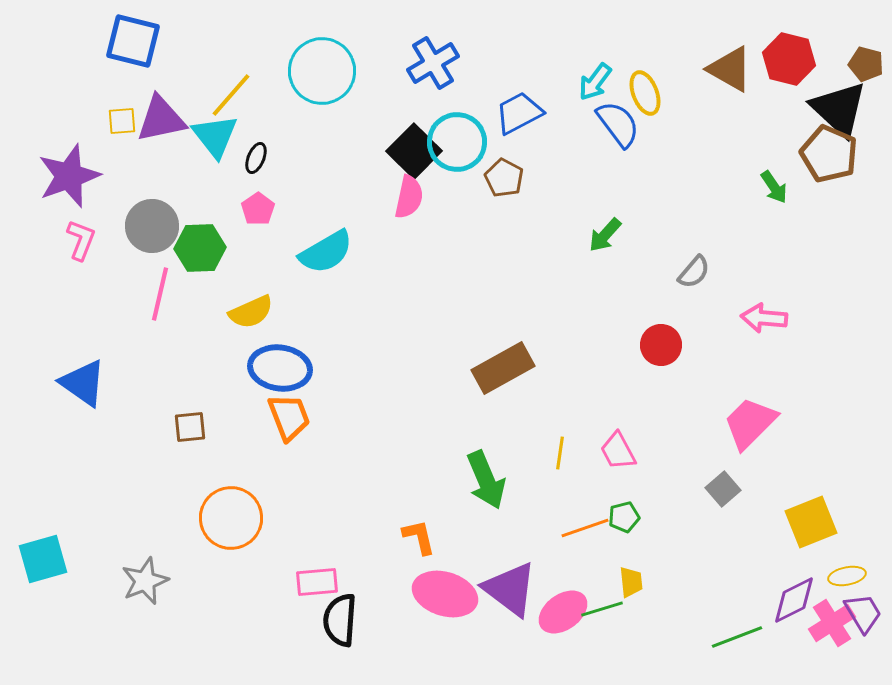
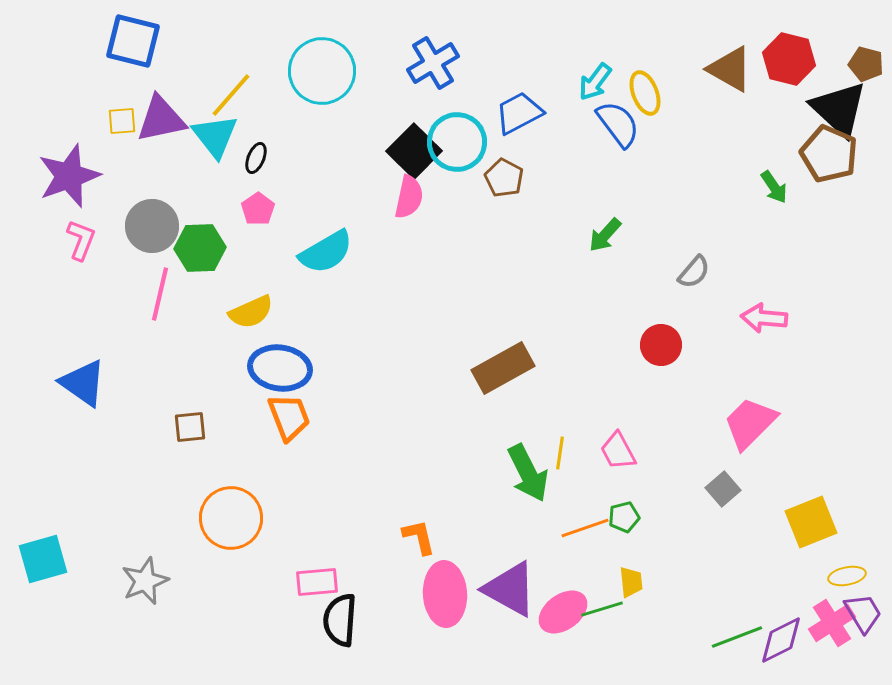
green arrow at (486, 480): moved 42 px right, 7 px up; rotated 4 degrees counterclockwise
purple triangle at (510, 589): rotated 8 degrees counterclockwise
pink ellipse at (445, 594): rotated 70 degrees clockwise
purple diamond at (794, 600): moved 13 px left, 40 px down
